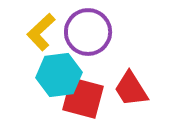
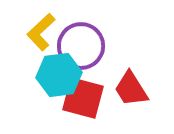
purple circle: moved 7 px left, 14 px down
